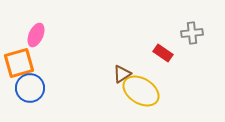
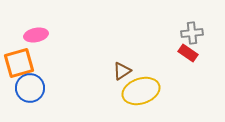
pink ellipse: rotated 55 degrees clockwise
red rectangle: moved 25 px right
brown triangle: moved 3 px up
yellow ellipse: rotated 51 degrees counterclockwise
